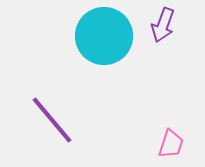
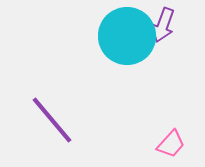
cyan circle: moved 23 px right
pink trapezoid: rotated 24 degrees clockwise
